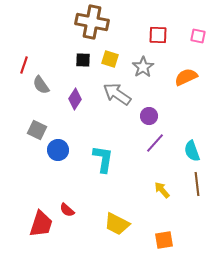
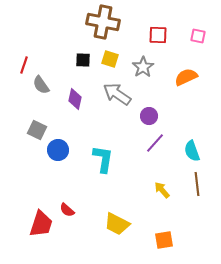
brown cross: moved 11 px right
purple diamond: rotated 20 degrees counterclockwise
